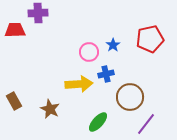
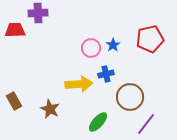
pink circle: moved 2 px right, 4 px up
